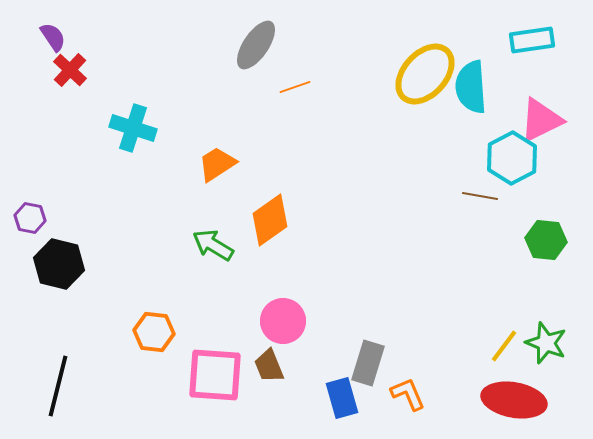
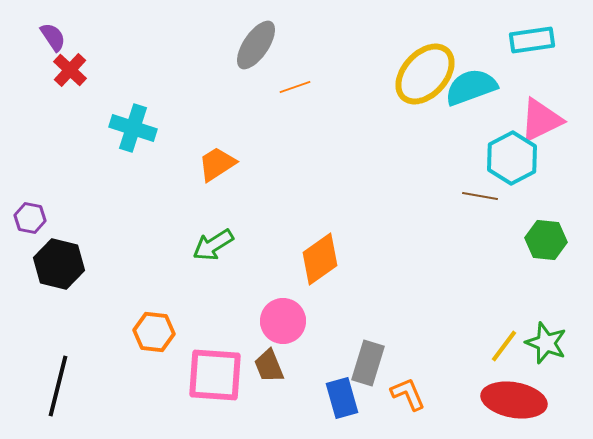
cyan semicircle: rotated 74 degrees clockwise
orange diamond: moved 50 px right, 39 px down
green arrow: rotated 63 degrees counterclockwise
